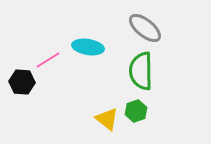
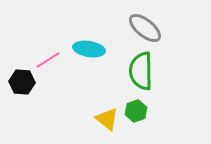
cyan ellipse: moved 1 px right, 2 px down
